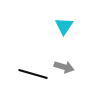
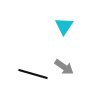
gray arrow: rotated 18 degrees clockwise
